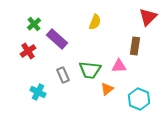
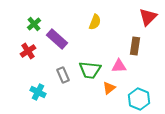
orange triangle: moved 2 px right, 1 px up
